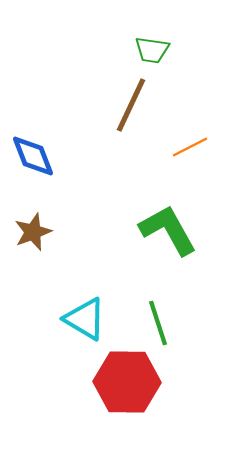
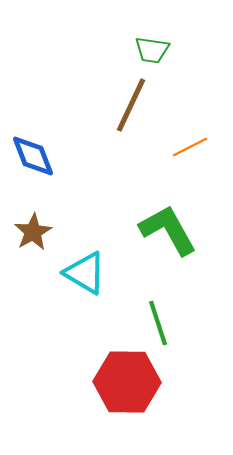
brown star: rotated 9 degrees counterclockwise
cyan triangle: moved 46 px up
